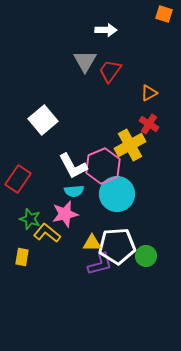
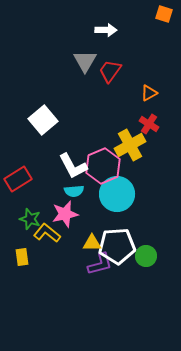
red rectangle: rotated 24 degrees clockwise
yellow rectangle: rotated 18 degrees counterclockwise
